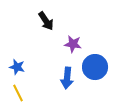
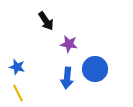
purple star: moved 4 px left
blue circle: moved 2 px down
